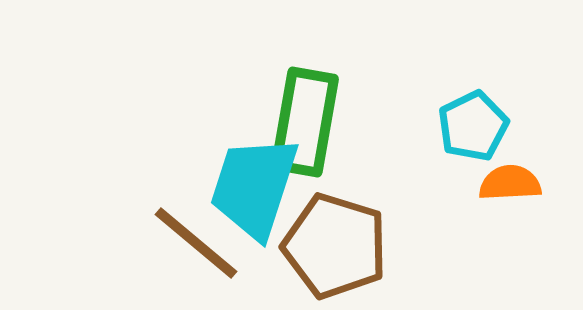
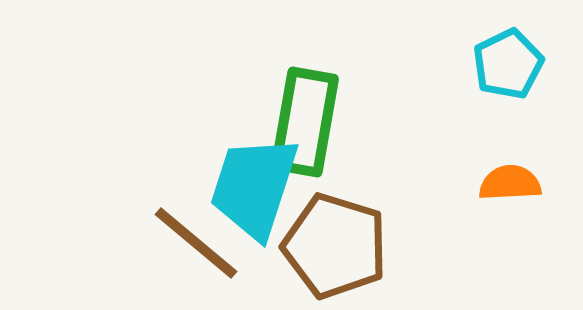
cyan pentagon: moved 35 px right, 62 px up
